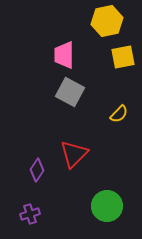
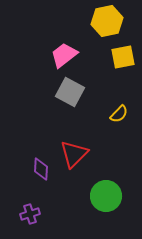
pink trapezoid: rotated 52 degrees clockwise
purple diamond: moved 4 px right, 1 px up; rotated 30 degrees counterclockwise
green circle: moved 1 px left, 10 px up
